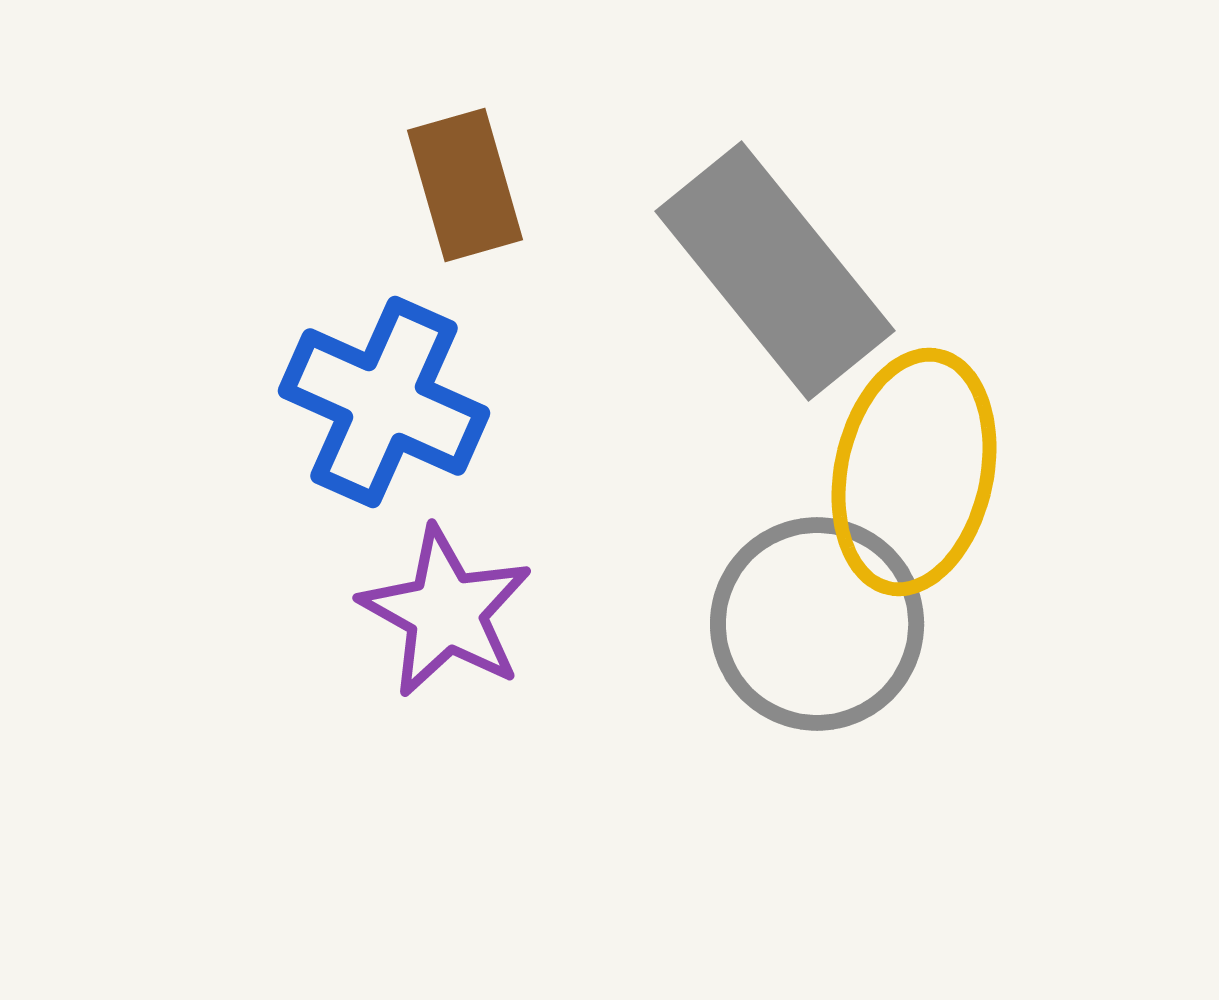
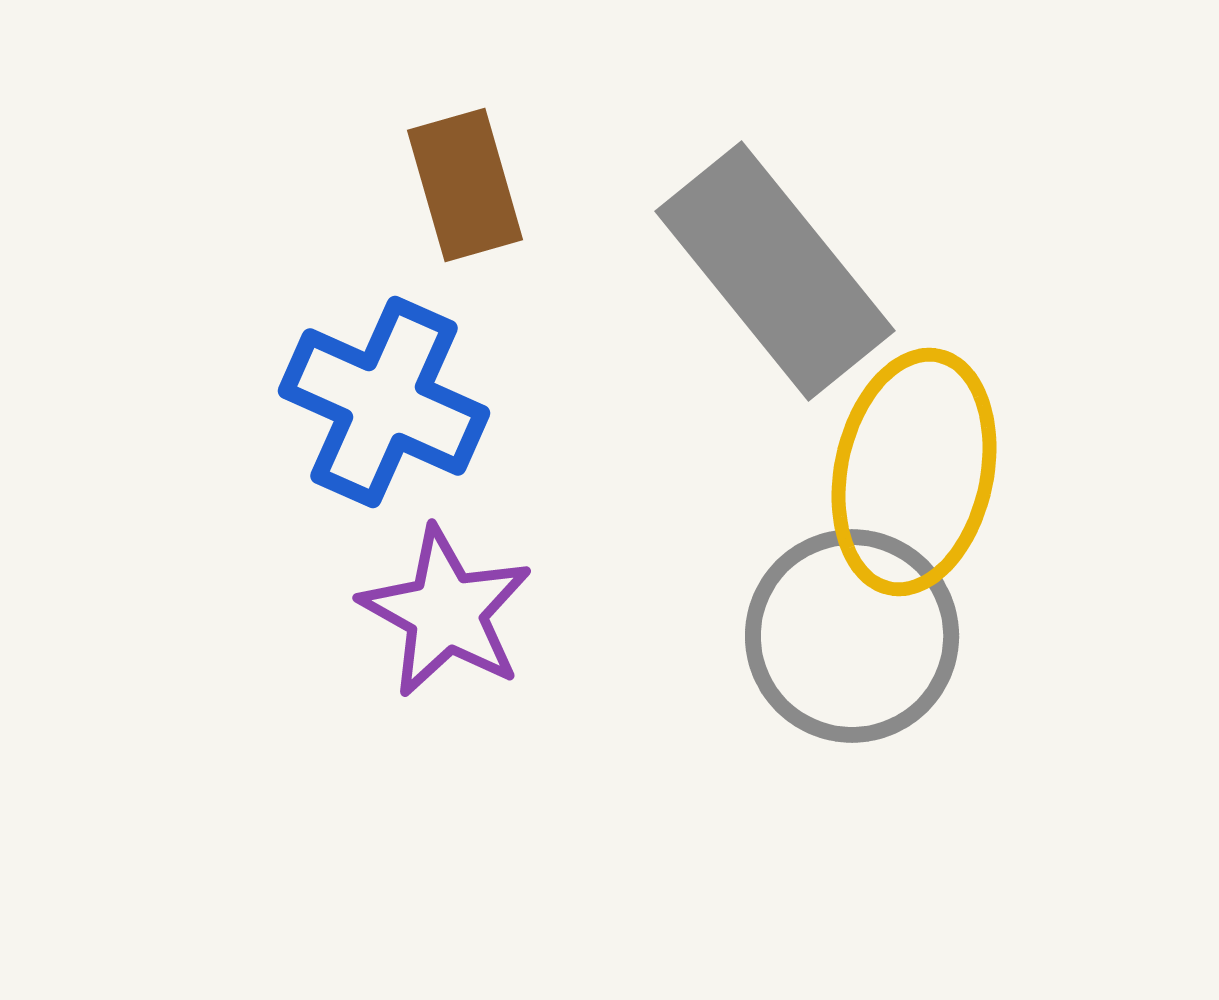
gray circle: moved 35 px right, 12 px down
